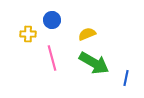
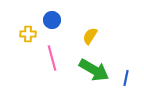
yellow semicircle: moved 3 px right, 2 px down; rotated 36 degrees counterclockwise
green arrow: moved 7 px down
